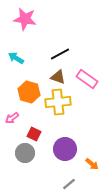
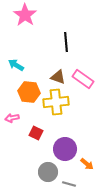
pink star: moved 4 px up; rotated 25 degrees clockwise
black line: moved 6 px right, 12 px up; rotated 66 degrees counterclockwise
cyan arrow: moved 7 px down
pink rectangle: moved 4 px left
orange hexagon: rotated 10 degrees counterclockwise
yellow cross: moved 2 px left
pink arrow: rotated 24 degrees clockwise
red square: moved 2 px right, 1 px up
gray circle: moved 23 px right, 19 px down
orange arrow: moved 5 px left
gray line: rotated 56 degrees clockwise
